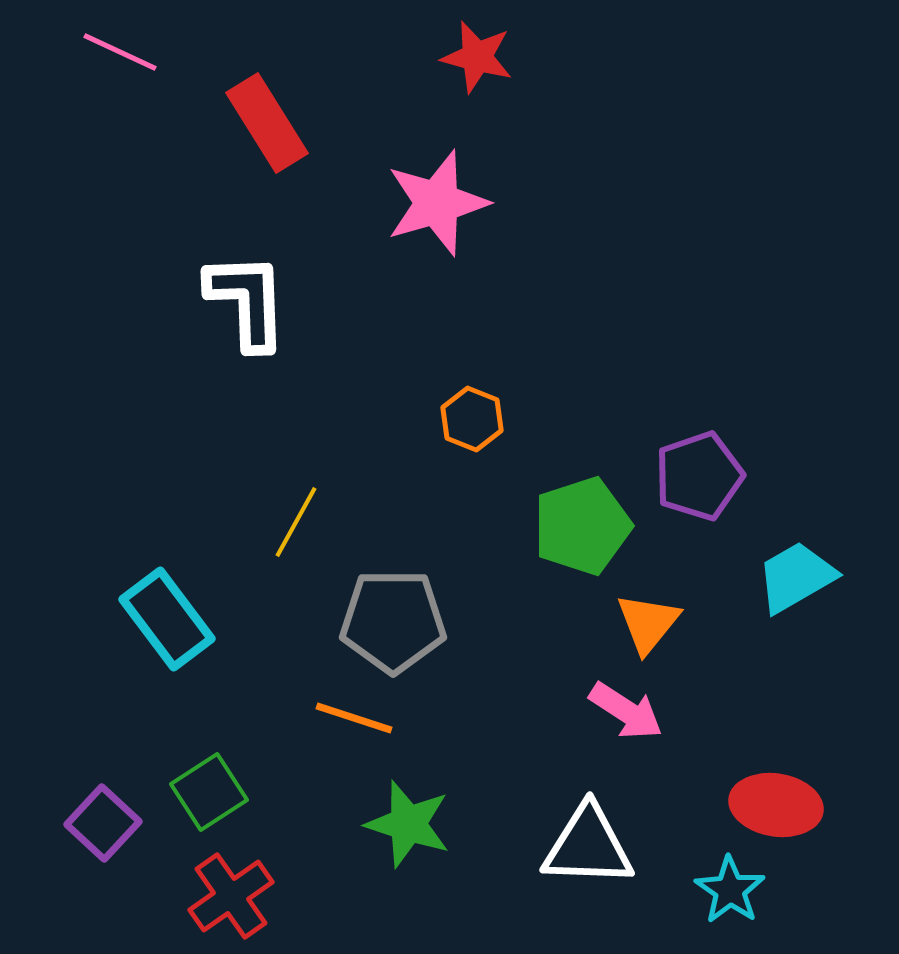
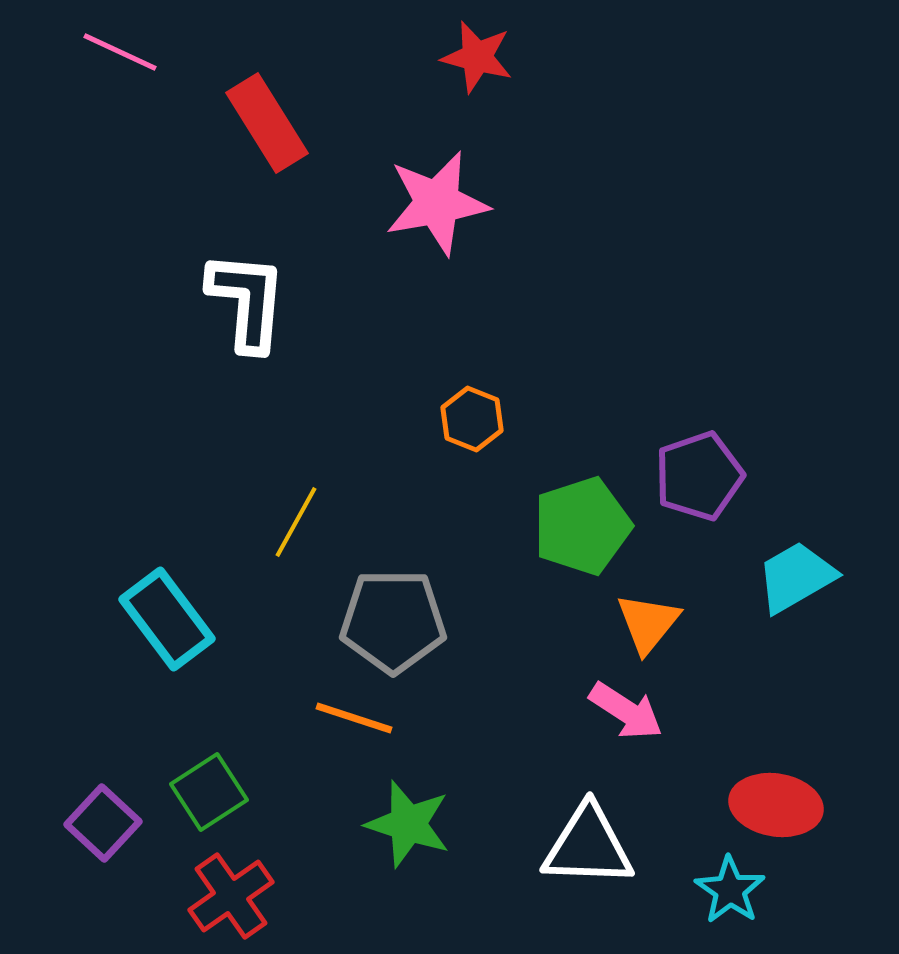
pink star: rotated 6 degrees clockwise
white L-shape: rotated 7 degrees clockwise
